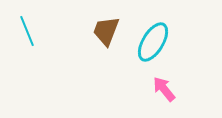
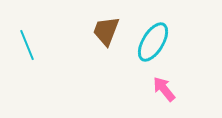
cyan line: moved 14 px down
